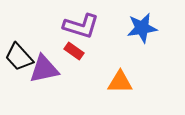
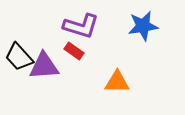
blue star: moved 1 px right, 2 px up
purple triangle: moved 3 px up; rotated 8 degrees clockwise
orange triangle: moved 3 px left
